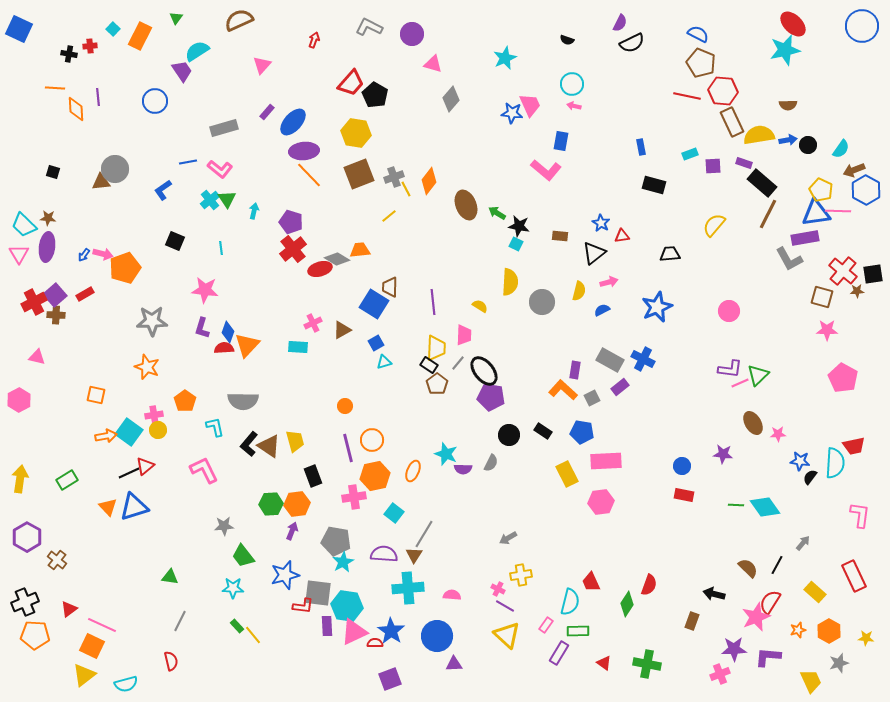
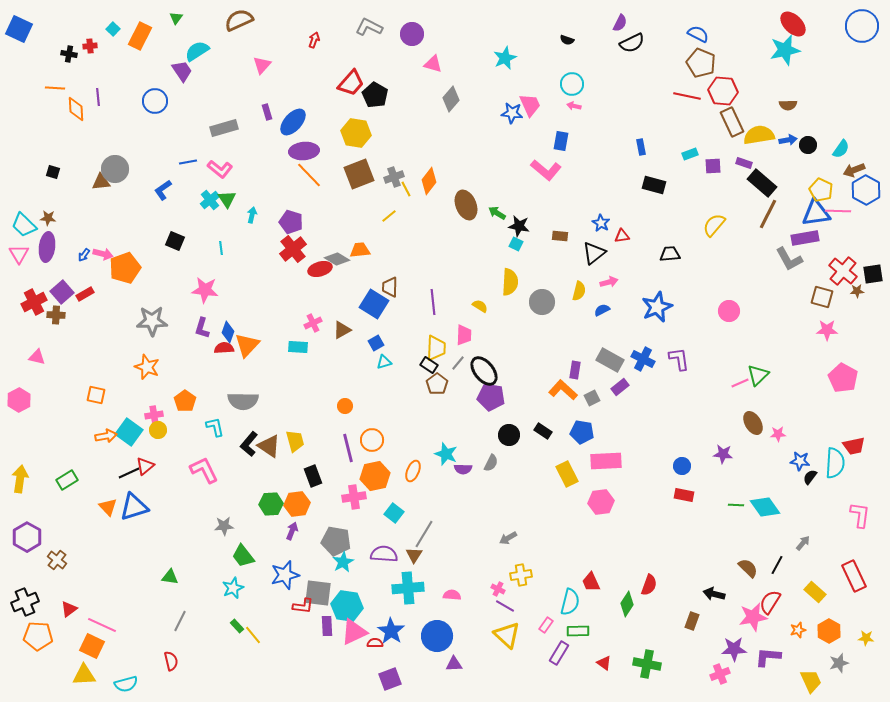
purple rectangle at (267, 112): rotated 56 degrees counterclockwise
cyan arrow at (254, 211): moved 2 px left, 4 px down
purple square at (55, 295): moved 7 px right, 3 px up
purple L-shape at (730, 369): moved 51 px left, 10 px up; rotated 105 degrees counterclockwise
cyan star at (233, 588): rotated 25 degrees counterclockwise
pink star at (756, 617): moved 3 px left; rotated 12 degrees clockwise
orange pentagon at (35, 635): moved 3 px right, 1 px down
yellow triangle at (84, 675): rotated 35 degrees clockwise
